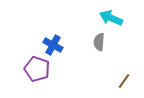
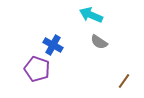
cyan arrow: moved 20 px left, 3 px up
gray semicircle: rotated 60 degrees counterclockwise
